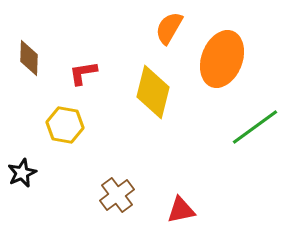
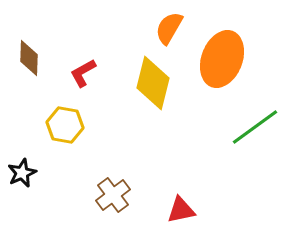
red L-shape: rotated 20 degrees counterclockwise
yellow diamond: moved 9 px up
brown cross: moved 4 px left
